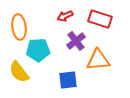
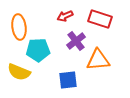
yellow semicircle: rotated 30 degrees counterclockwise
